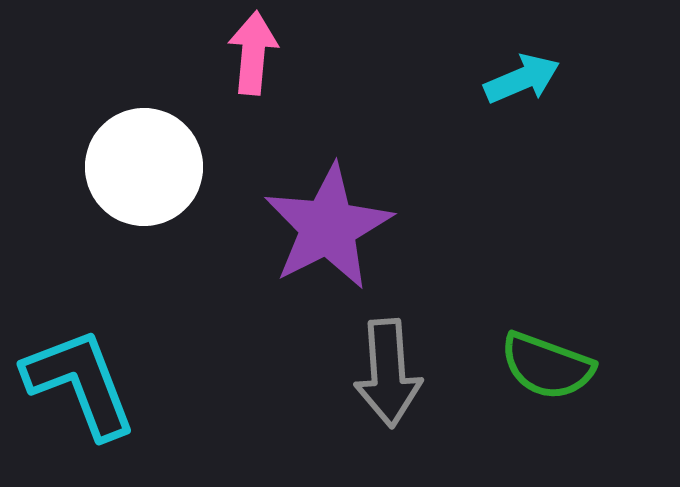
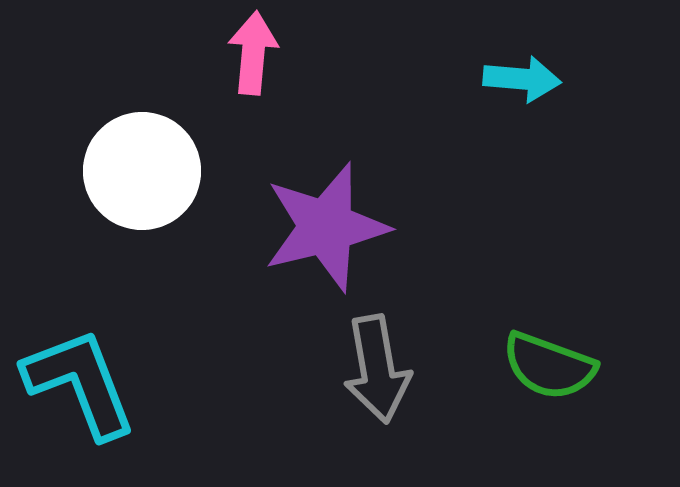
cyan arrow: rotated 28 degrees clockwise
white circle: moved 2 px left, 4 px down
purple star: moved 2 px left; rotated 13 degrees clockwise
green semicircle: moved 2 px right
gray arrow: moved 11 px left, 4 px up; rotated 6 degrees counterclockwise
